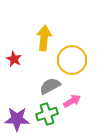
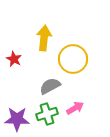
yellow circle: moved 1 px right, 1 px up
pink arrow: moved 3 px right, 7 px down
